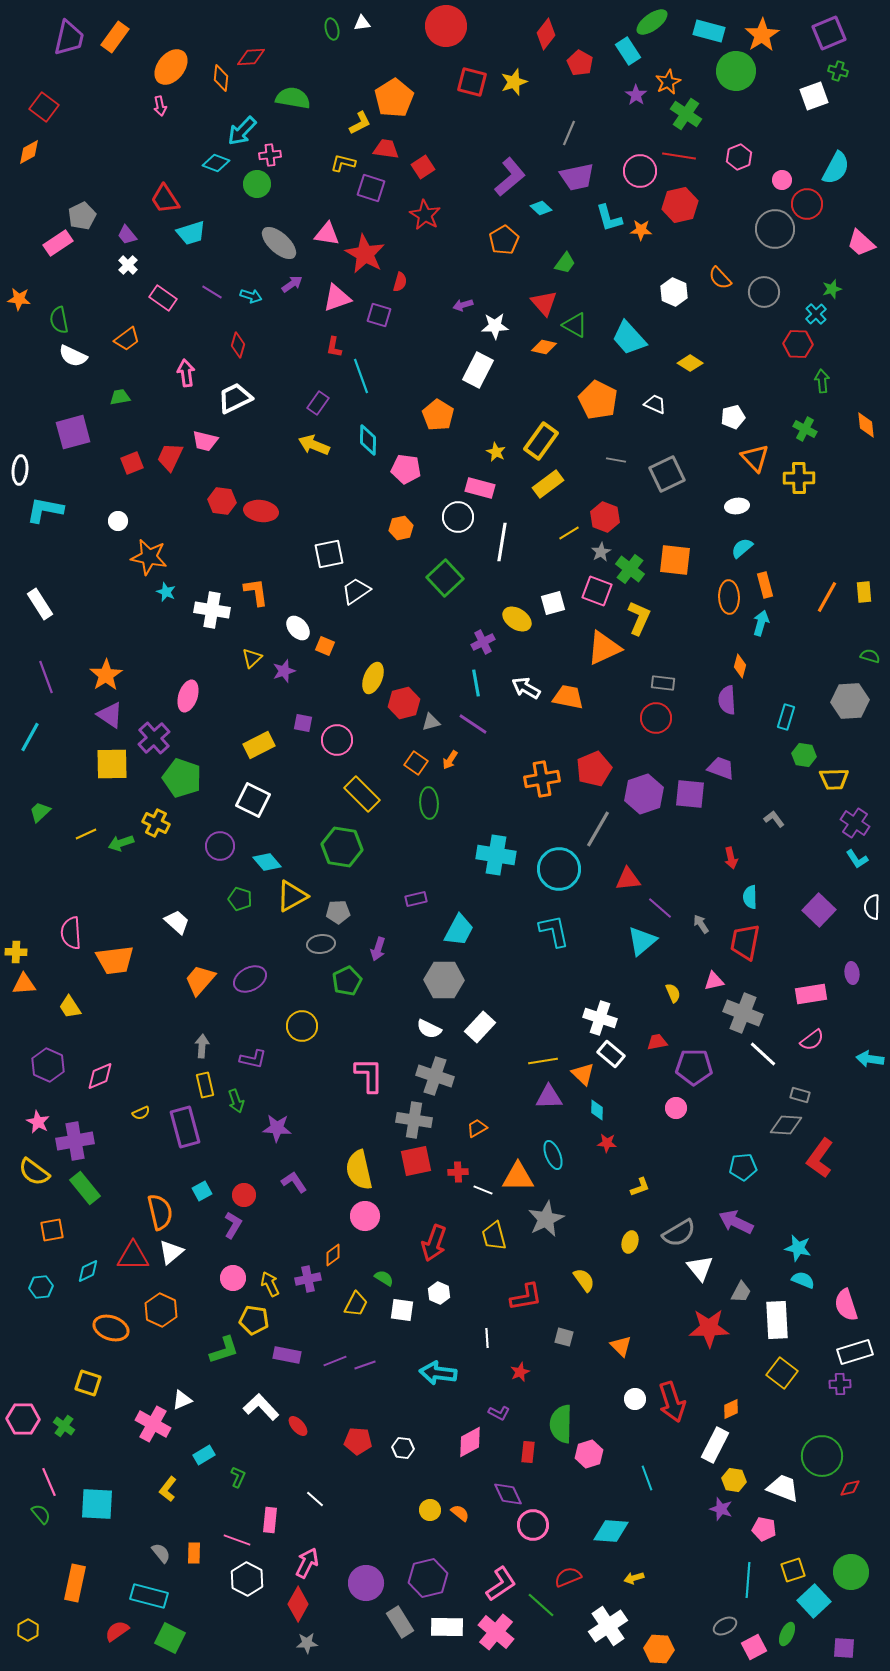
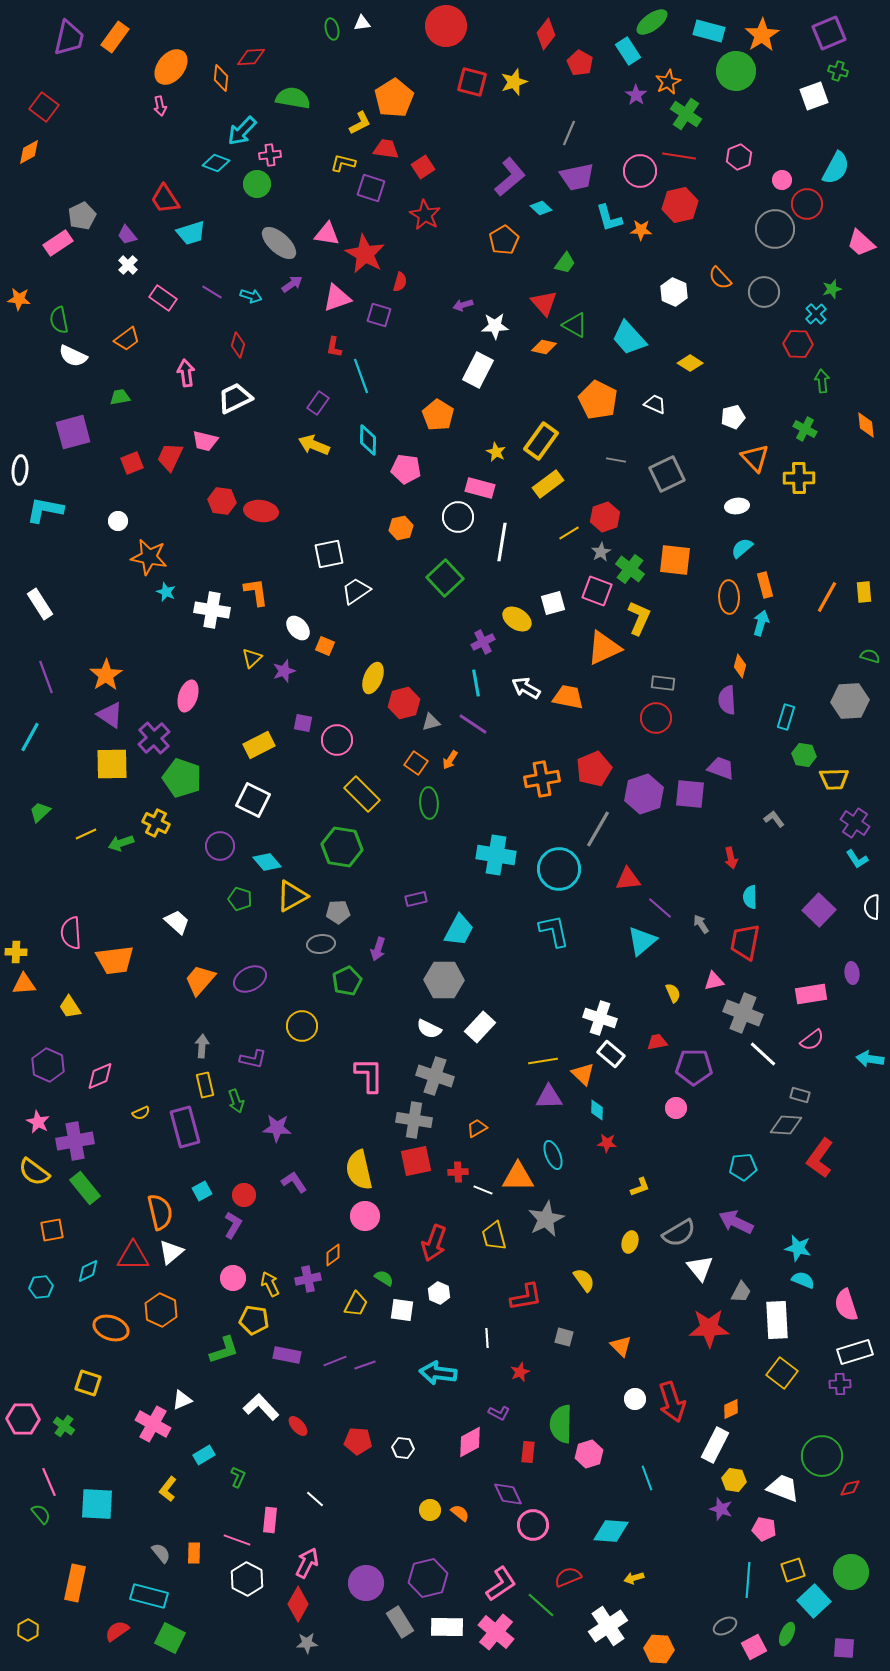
red hexagon at (605, 517): rotated 20 degrees clockwise
